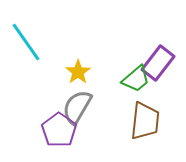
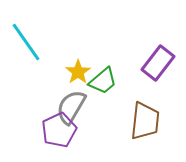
green trapezoid: moved 33 px left, 2 px down
gray semicircle: moved 6 px left
purple pentagon: rotated 12 degrees clockwise
